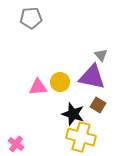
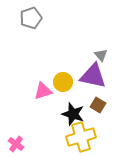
gray pentagon: rotated 15 degrees counterclockwise
purple triangle: moved 1 px right, 1 px up
yellow circle: moved 3 px right
pink triangle: moved 5 px right, 4 px down; rotated 12 degrees counterclockwise
yellow cross: rotated 32 degrees counterclockwise
